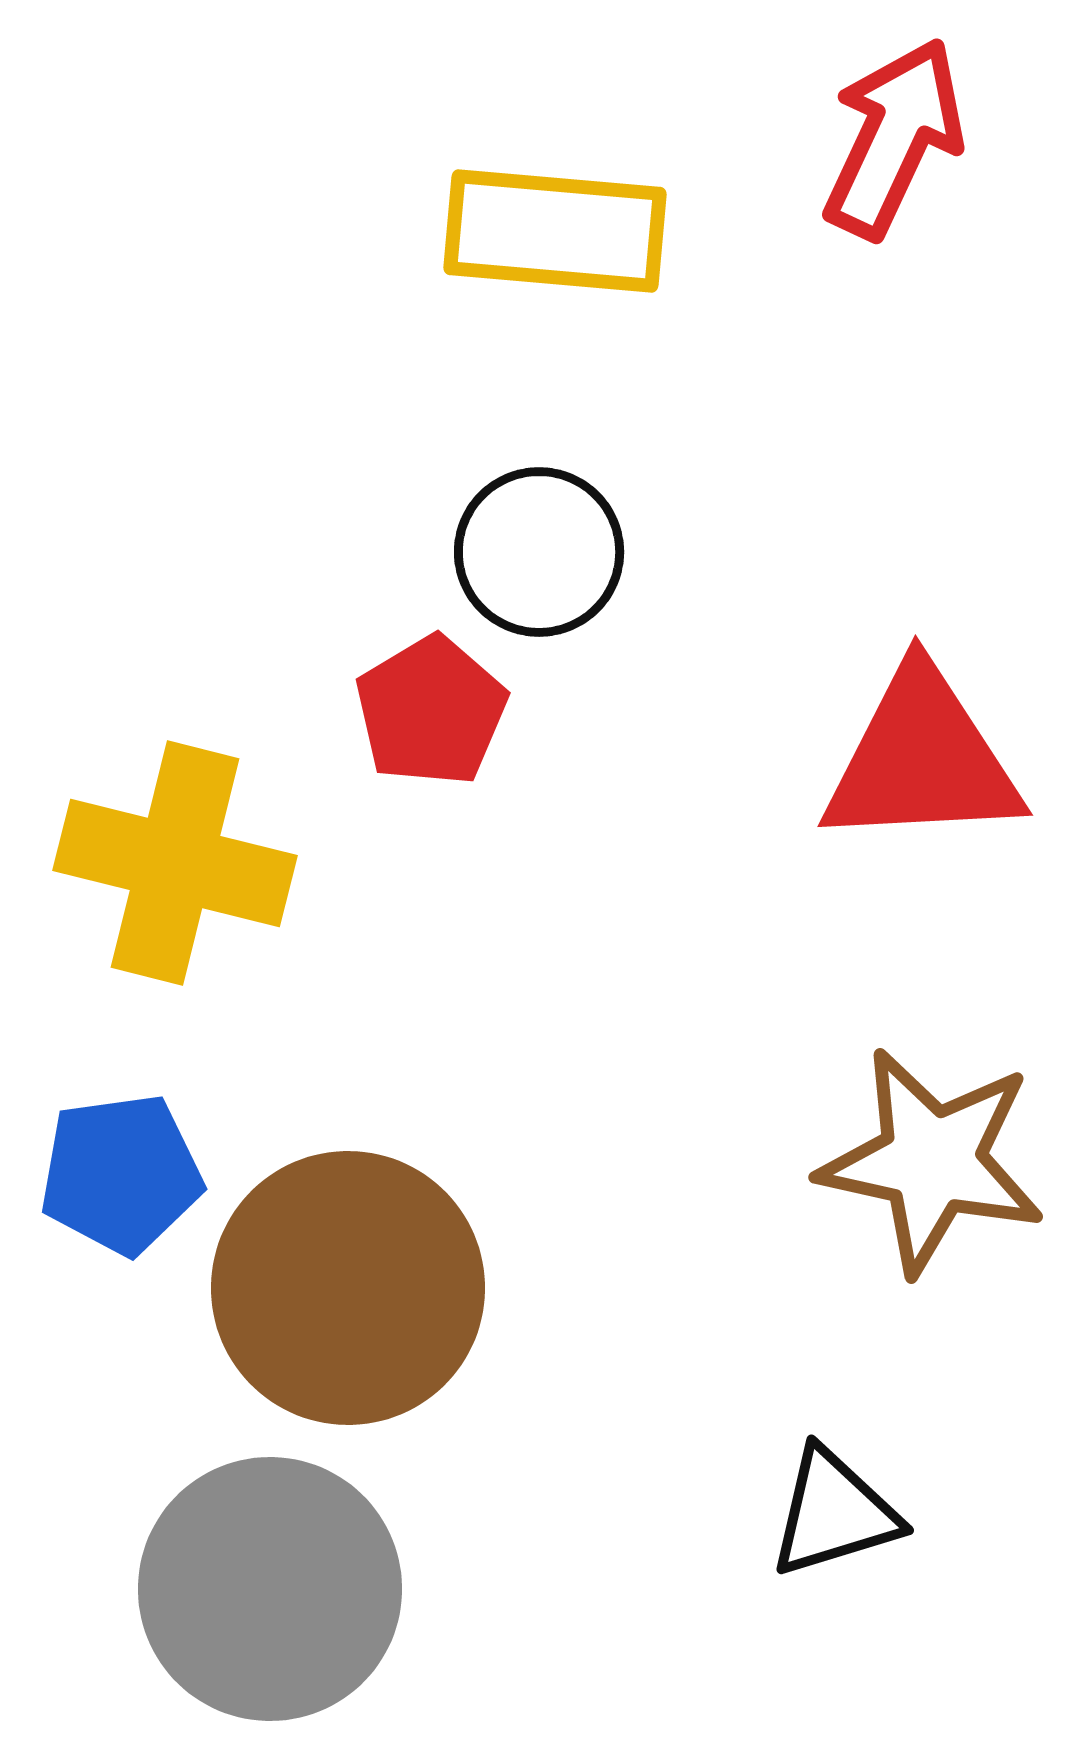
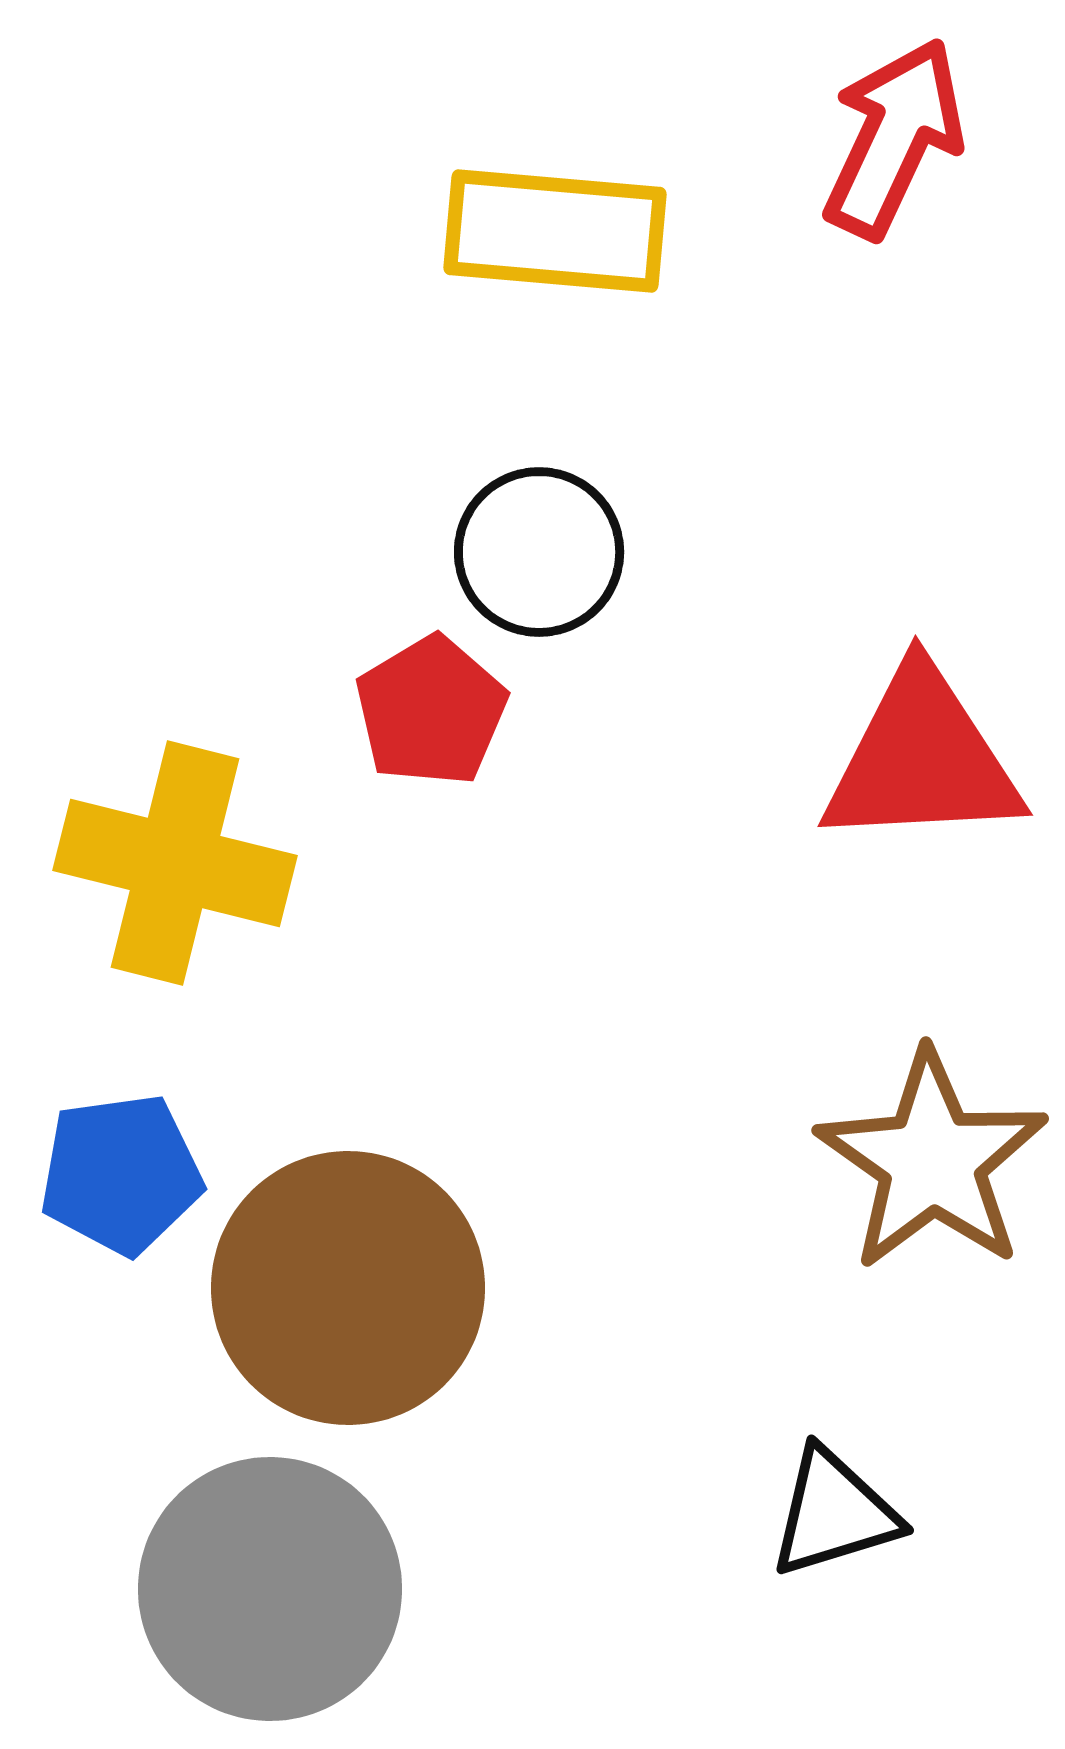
brown star: rotated 23 degrees clockwise
